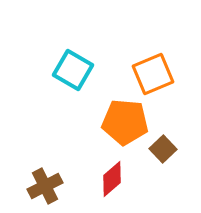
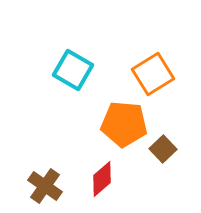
orange square: rotated 9 degrees counterclockwise
orange pentagon: moved 1 px left, 2 px down
red diamond: moved 10 px left
brown cross: rotated 28 degrees counterclockwise
